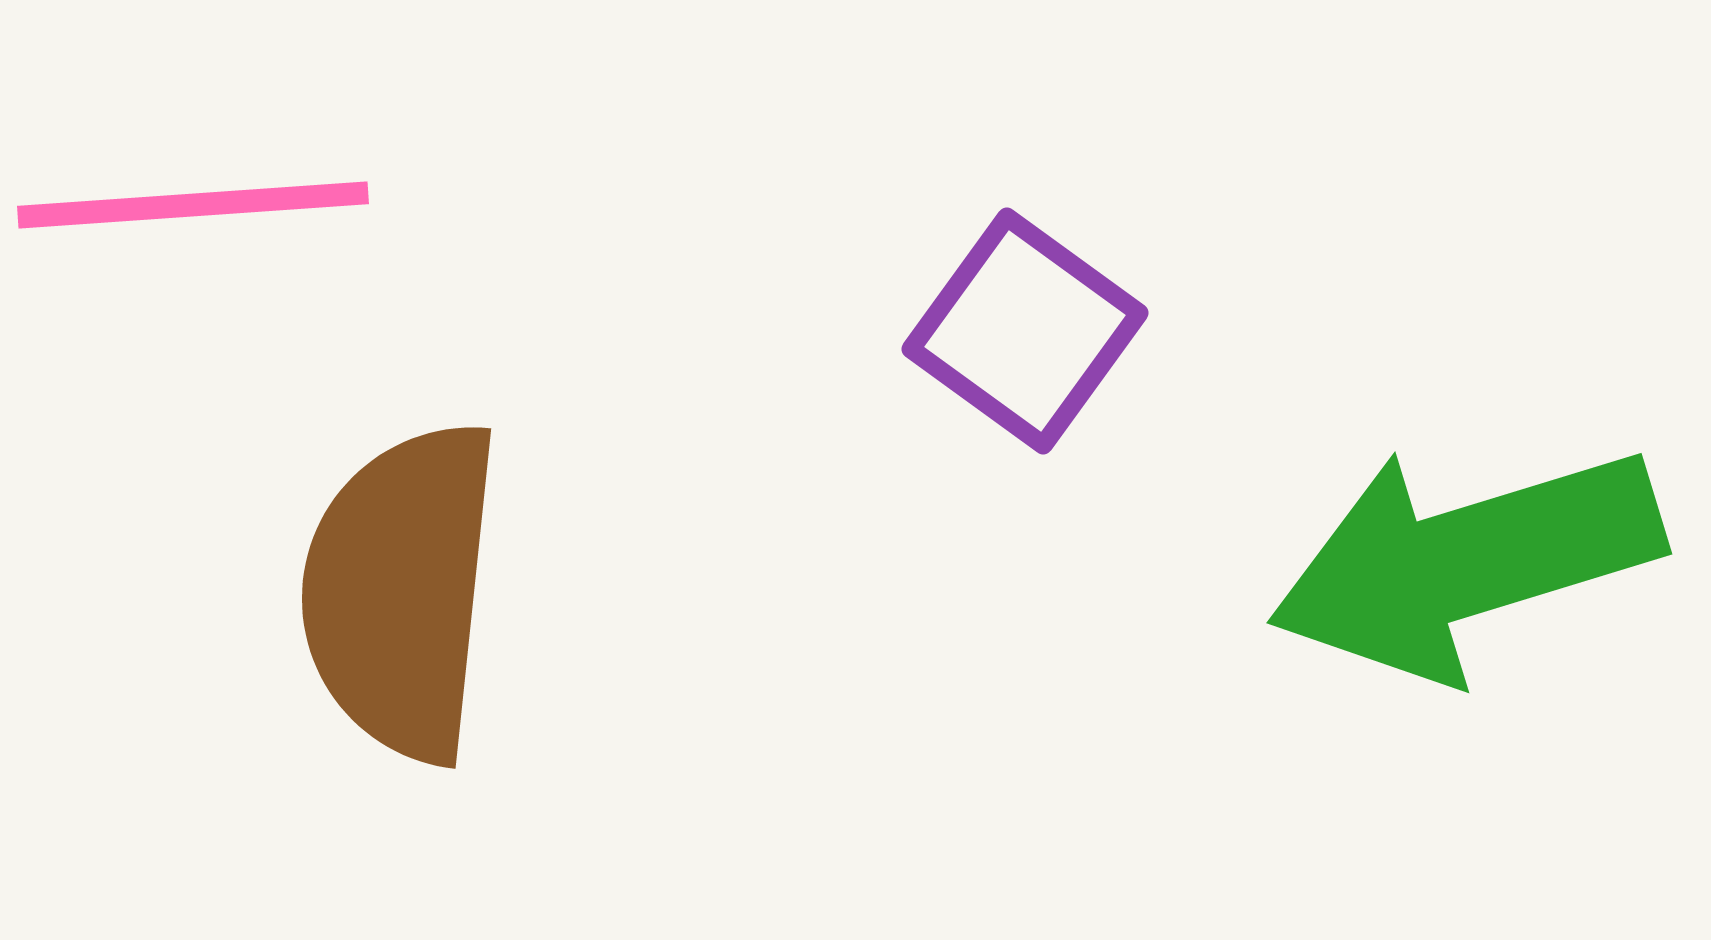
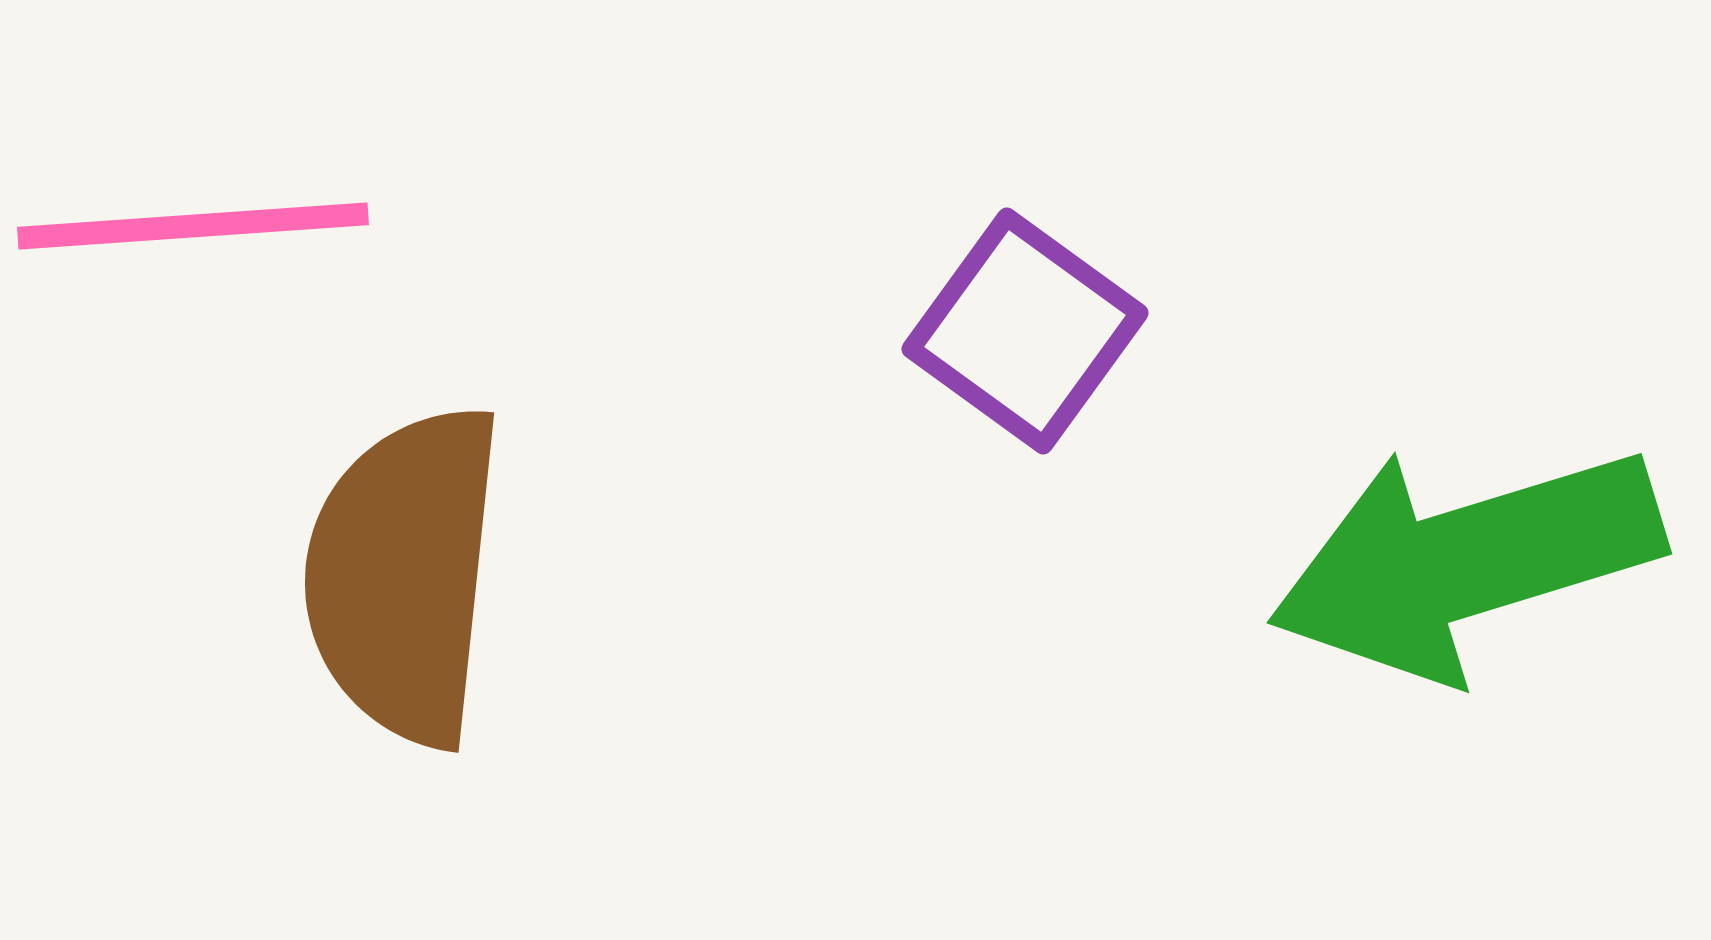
pink line: moved 21 px down
brown semicircle: moved 3 px right, 16 px up
